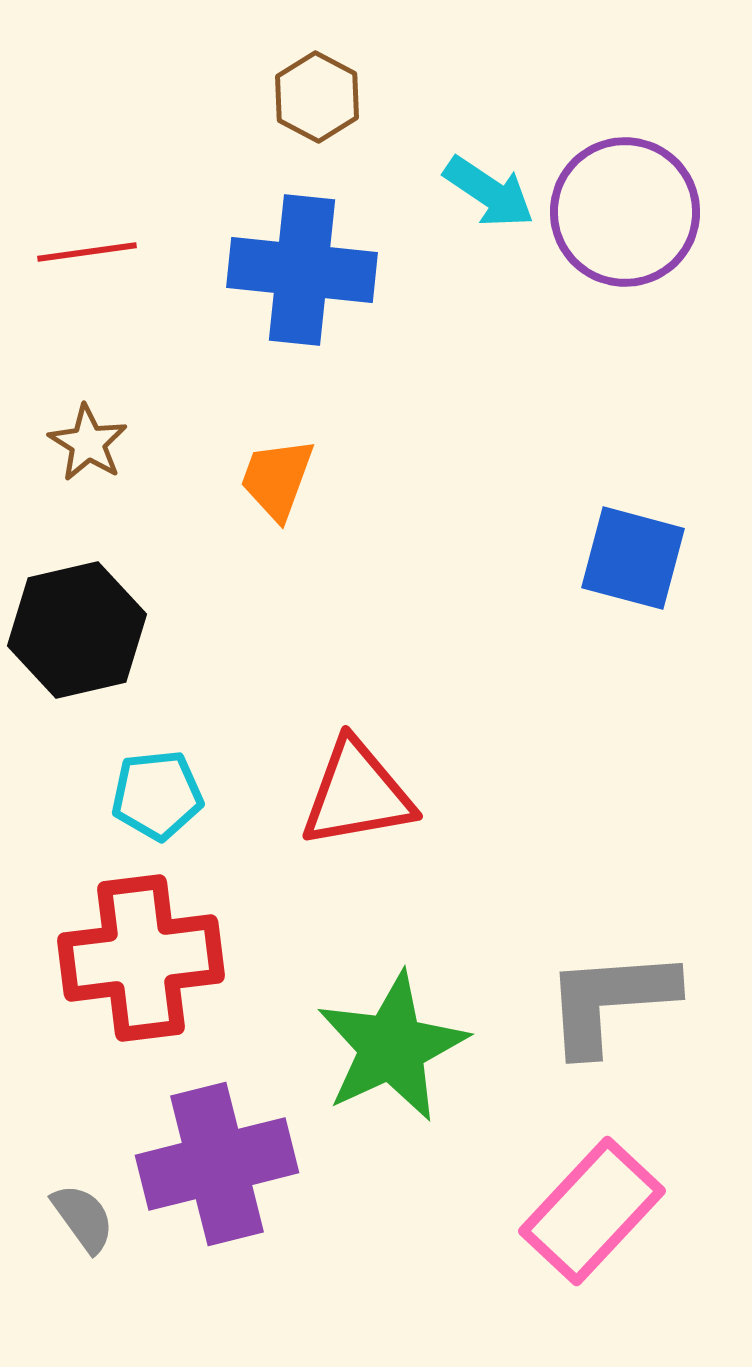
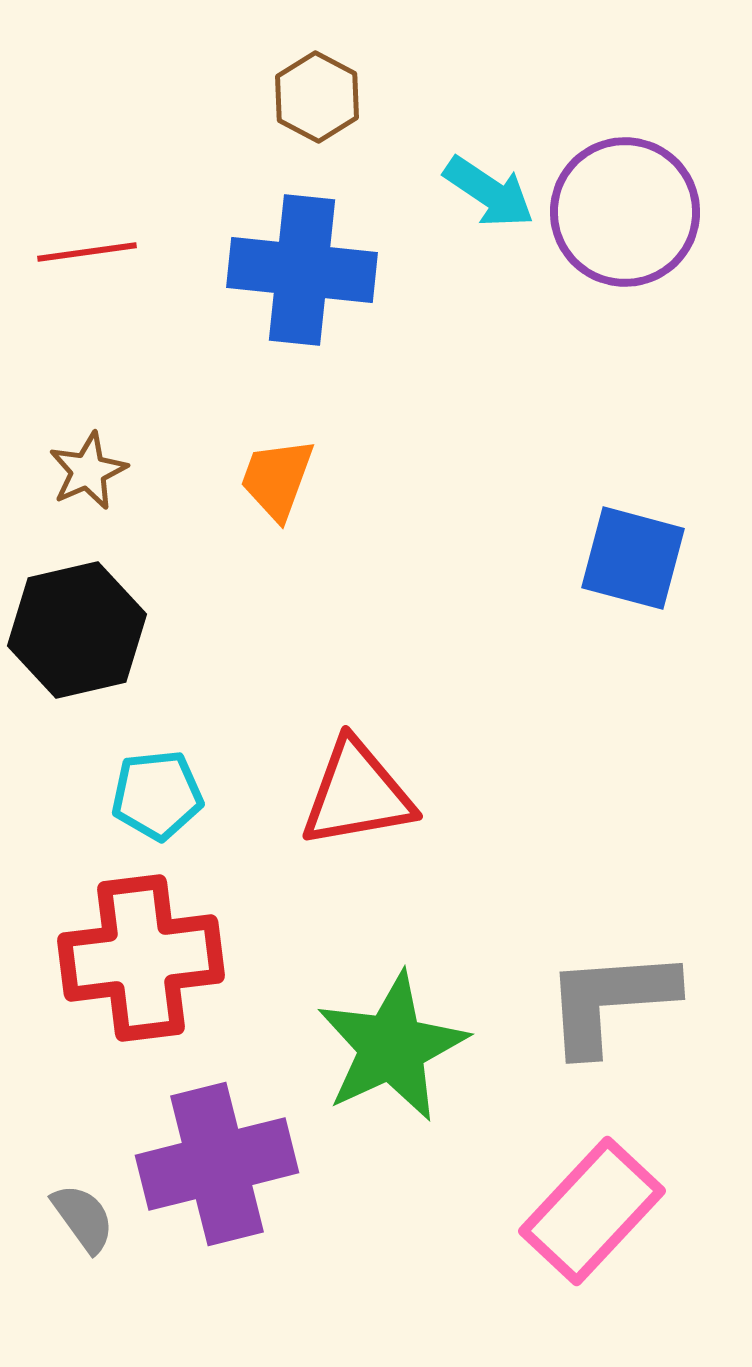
brown star: moved 28 px down; rotated 16 degrees clockwise
